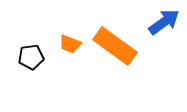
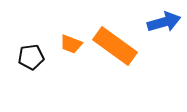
blue arrow: rotated 20 degrees clockwise
orange trapezoid: moved 1 px right
